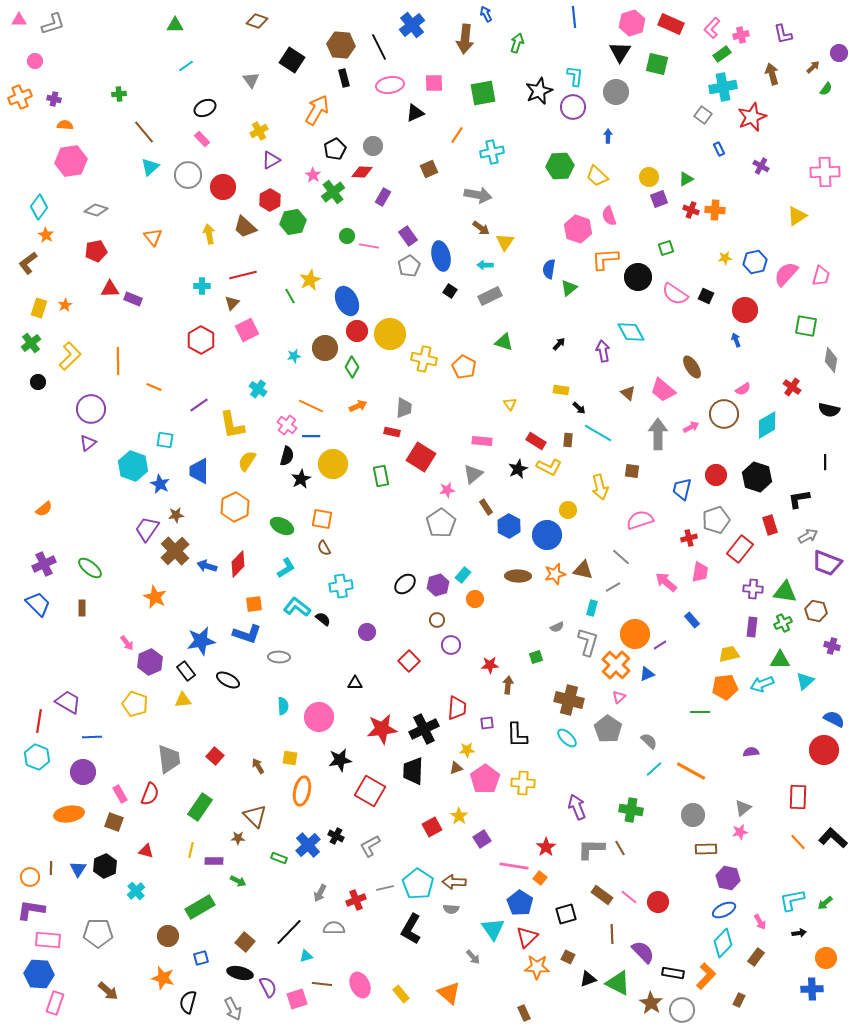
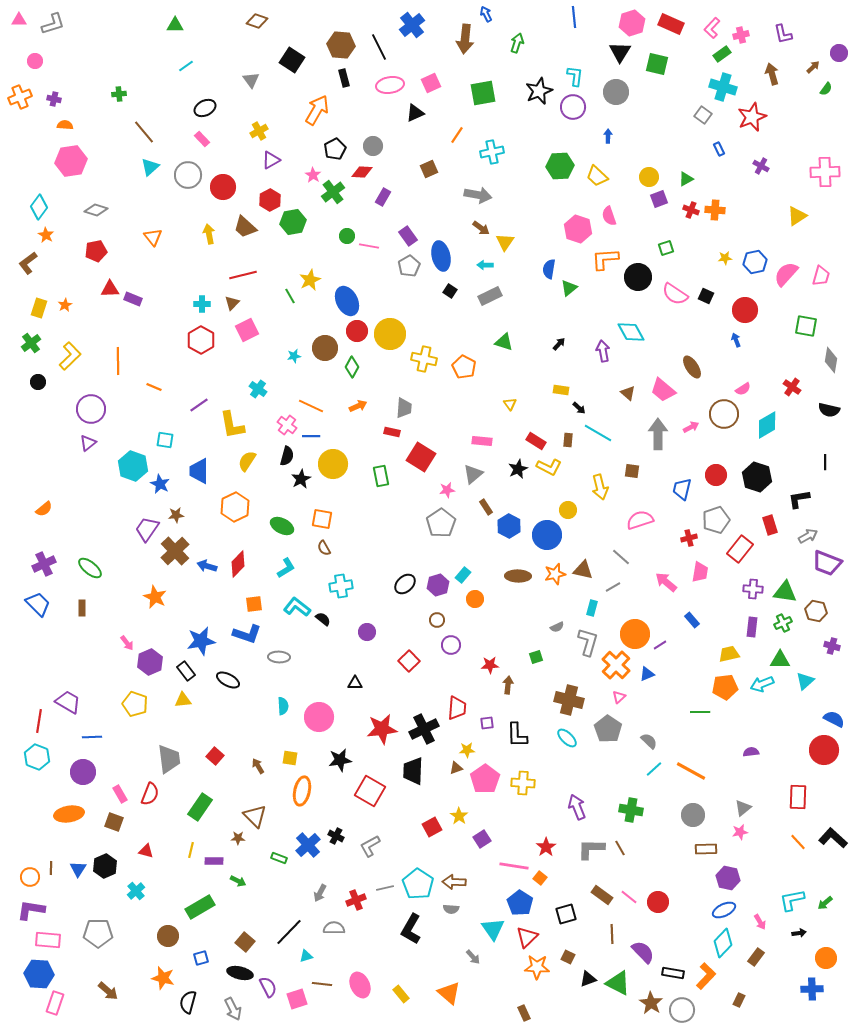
pink square at (434, 83): moved 3 px left; rotated 24 degrees counterclockwise
cyan cross at (723, 87): rotated 28 degrees clockwise
cyan cross at (202, 286): moved 18 px down
